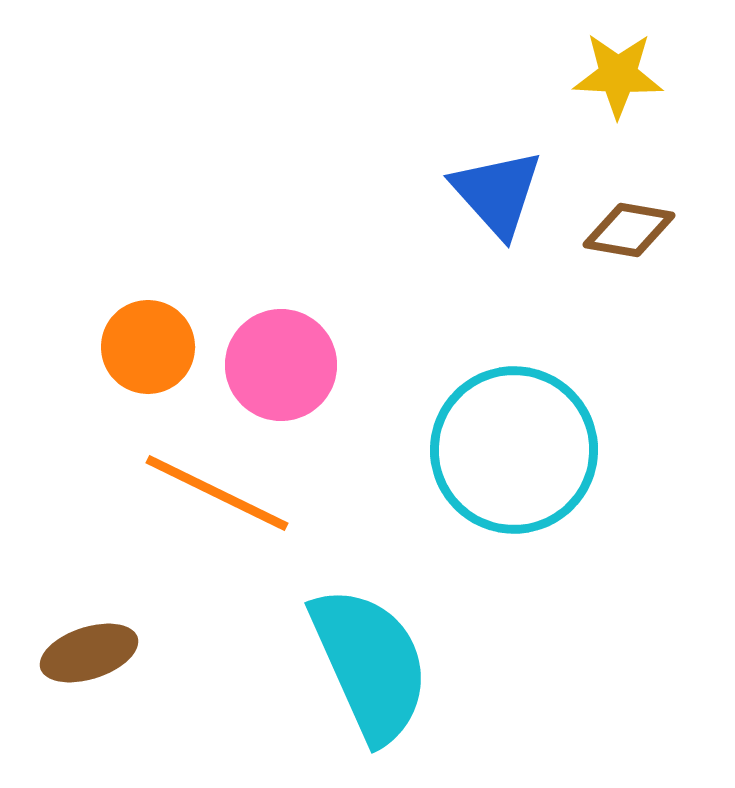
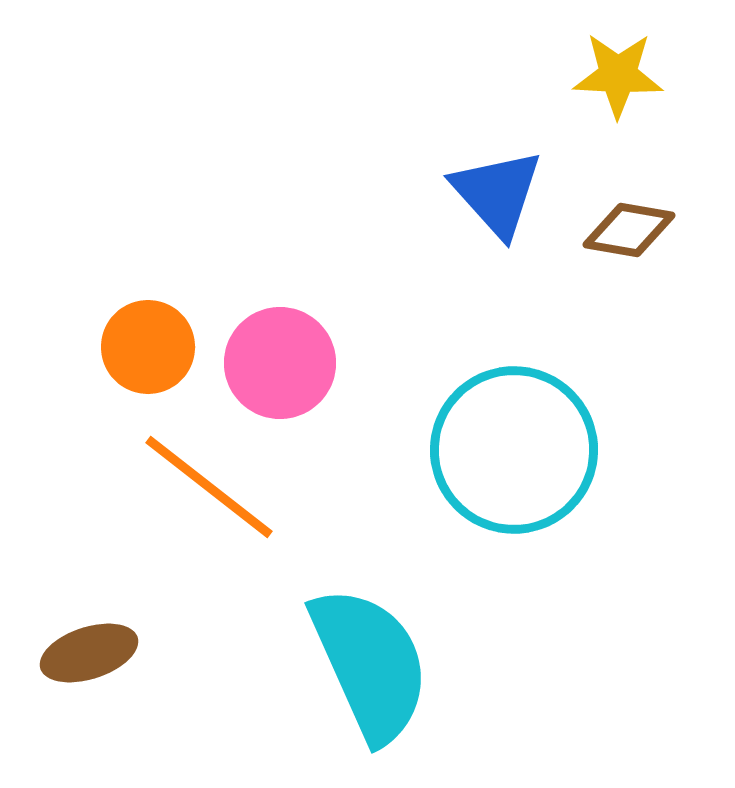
pink circle: moved 1 px left, 2 px up
orange line: moved 8 px left, 6 px up; rotated 12 degrees clockwise
